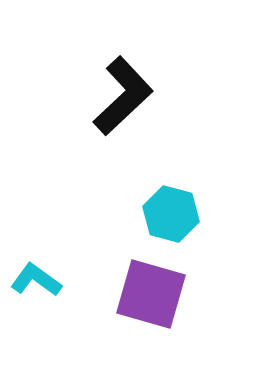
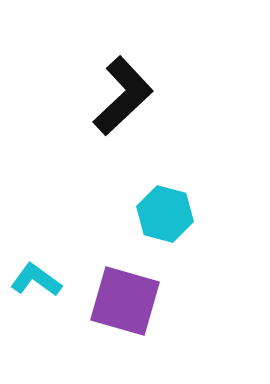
cyan hexagon: moved 6 px left
purple square: moved 26 px left, 7 px down
